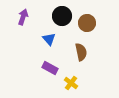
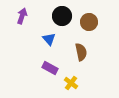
purple arrow: moved 1 px left, 1 px up
brown circle: moved 2 px right, 1 px up
